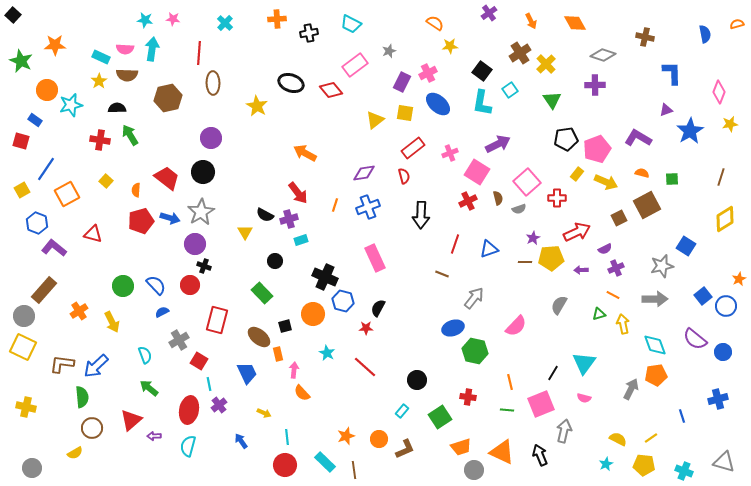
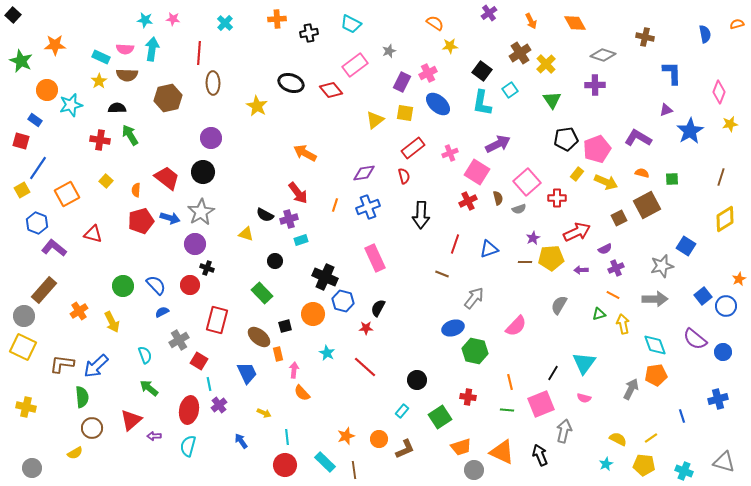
blue line at (46, 169): moved 8 px left, 1 px up
yellow triangle at (245, 232): moved 1 px right, 2 px down; rotated 42 degrees counterclockwise
black cross at (204, 266): moved 3 px right, 2 px down
